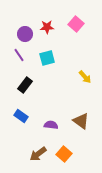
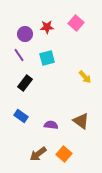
pink square: moved 1 px up
black rectangle: moved 2 px up
